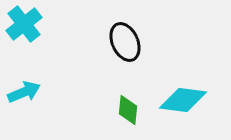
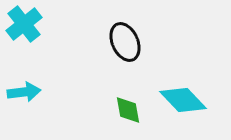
cyan arrow: rotated 16 degrees clockwise
cyan diamond: rotated 39 degrees clockwise
green diamond: rotated 16 degrees counterclockwise
